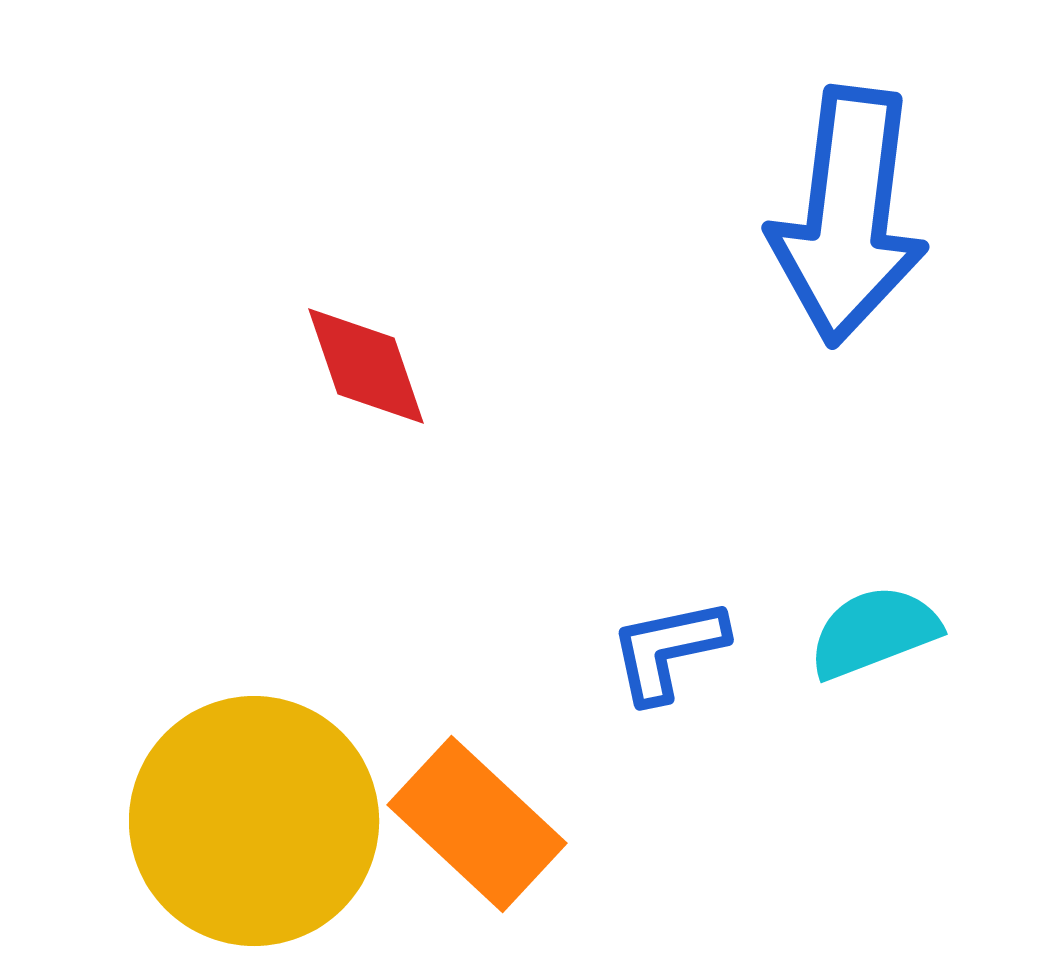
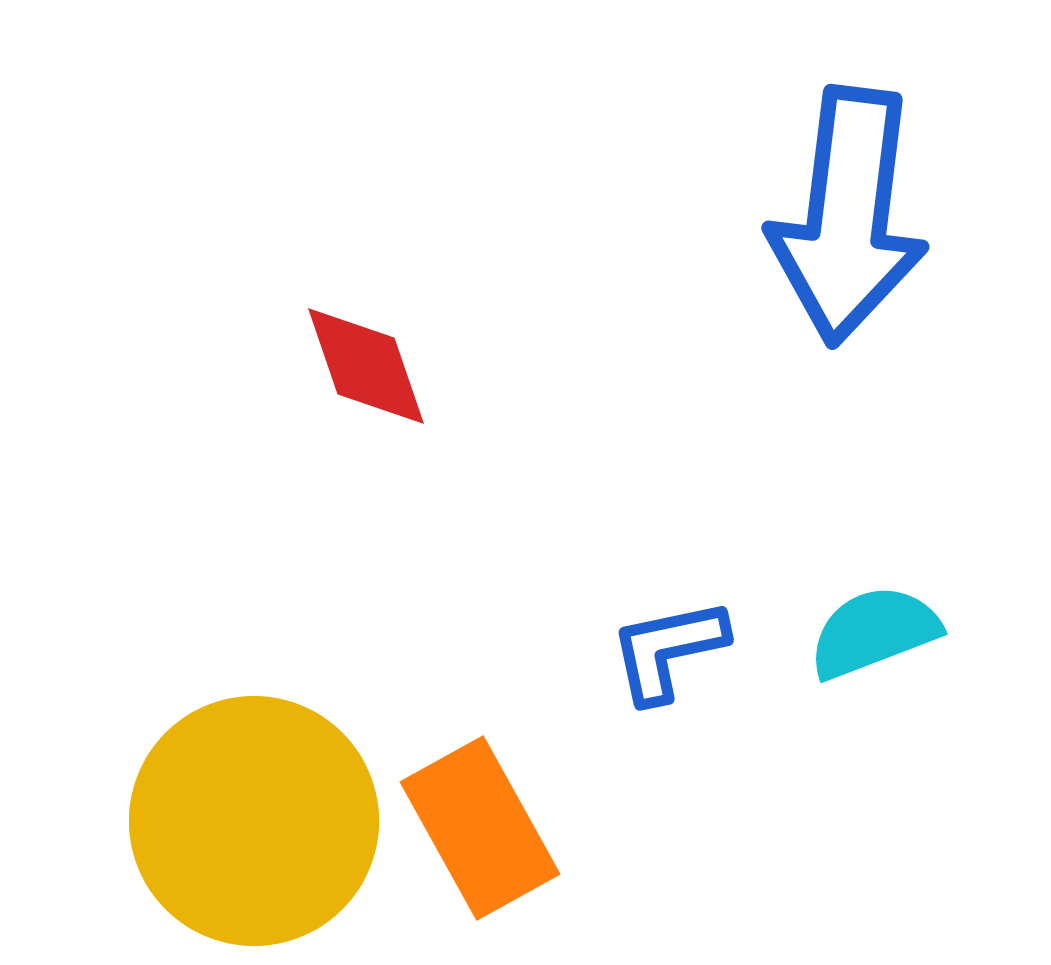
orange rectangle: moved 3 px right, 4 px down; rotated 18 degrees clockwise
